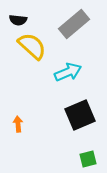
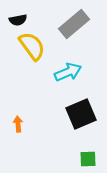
black semicircle: rotated 18 degrees counterclockwise
yellow semicircle: rotated 12 degrees clockwise
black square: moved 1 px right, 1 px up
green square: rotated 12 degrees clockwise
